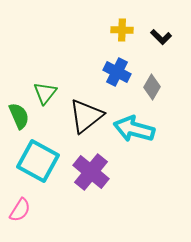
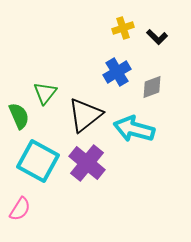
yellow cross: moved 1 px right, 2 px up; rotated 20 degrees counterclockwise
black L-shape: moved 4 px left
blue cross: rotated 32 degrees clockwise
gray diamond: rotated 40 degrees clockwise
black triangle: moved 1 px left, 1 px up
purple cross: moved 4 px left, 9 px up
pink semicircle: moved 1 px up
